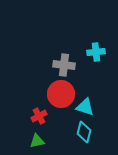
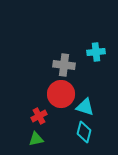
green triangle: moved 1 px left, 2 px up
